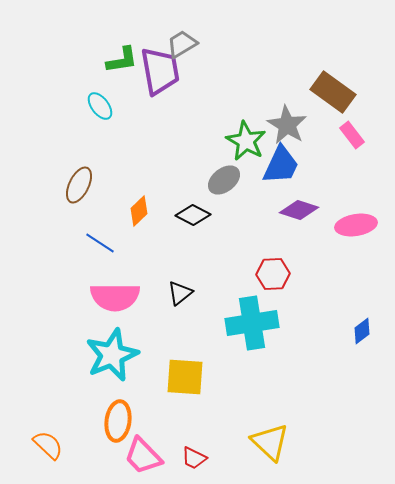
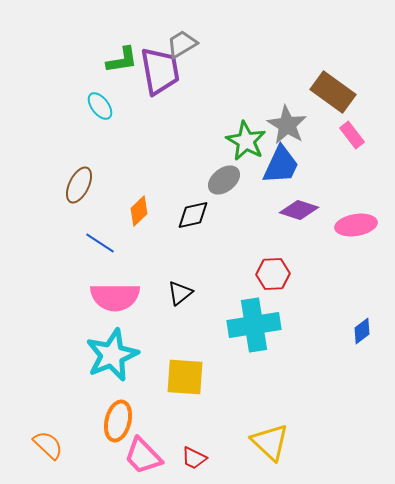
black diamond: rotated 40 degrees counterclockwise
cyan cross: moved 2 px right, 2 px down
orange ellipse: rotated 6 degrees clockwise
